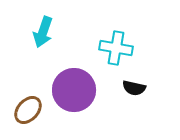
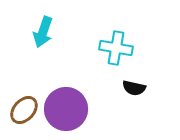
purple circle: moved 8 px left, 19 px down
brown ellipse: moved 4 px left
